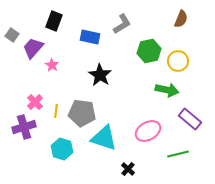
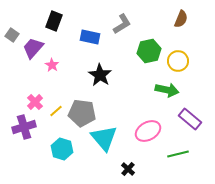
yellow line: rotated 40 degrees clockwise
cyan triangle: rotated 32 degrees clockwise
